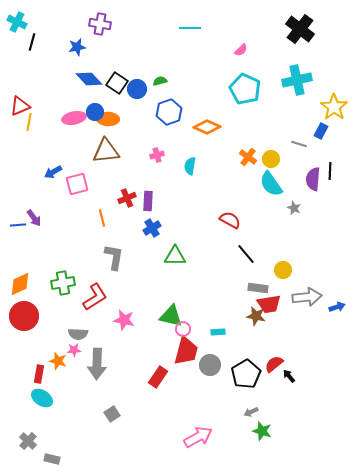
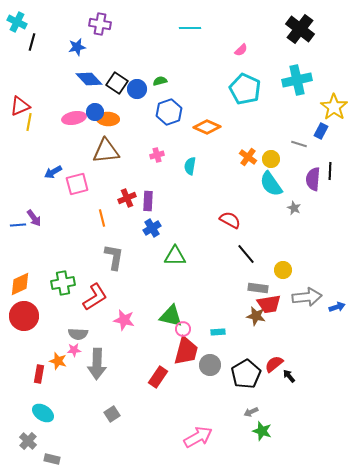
cyan ellipse at (42, 398): moved 1 px right, 15 px down
